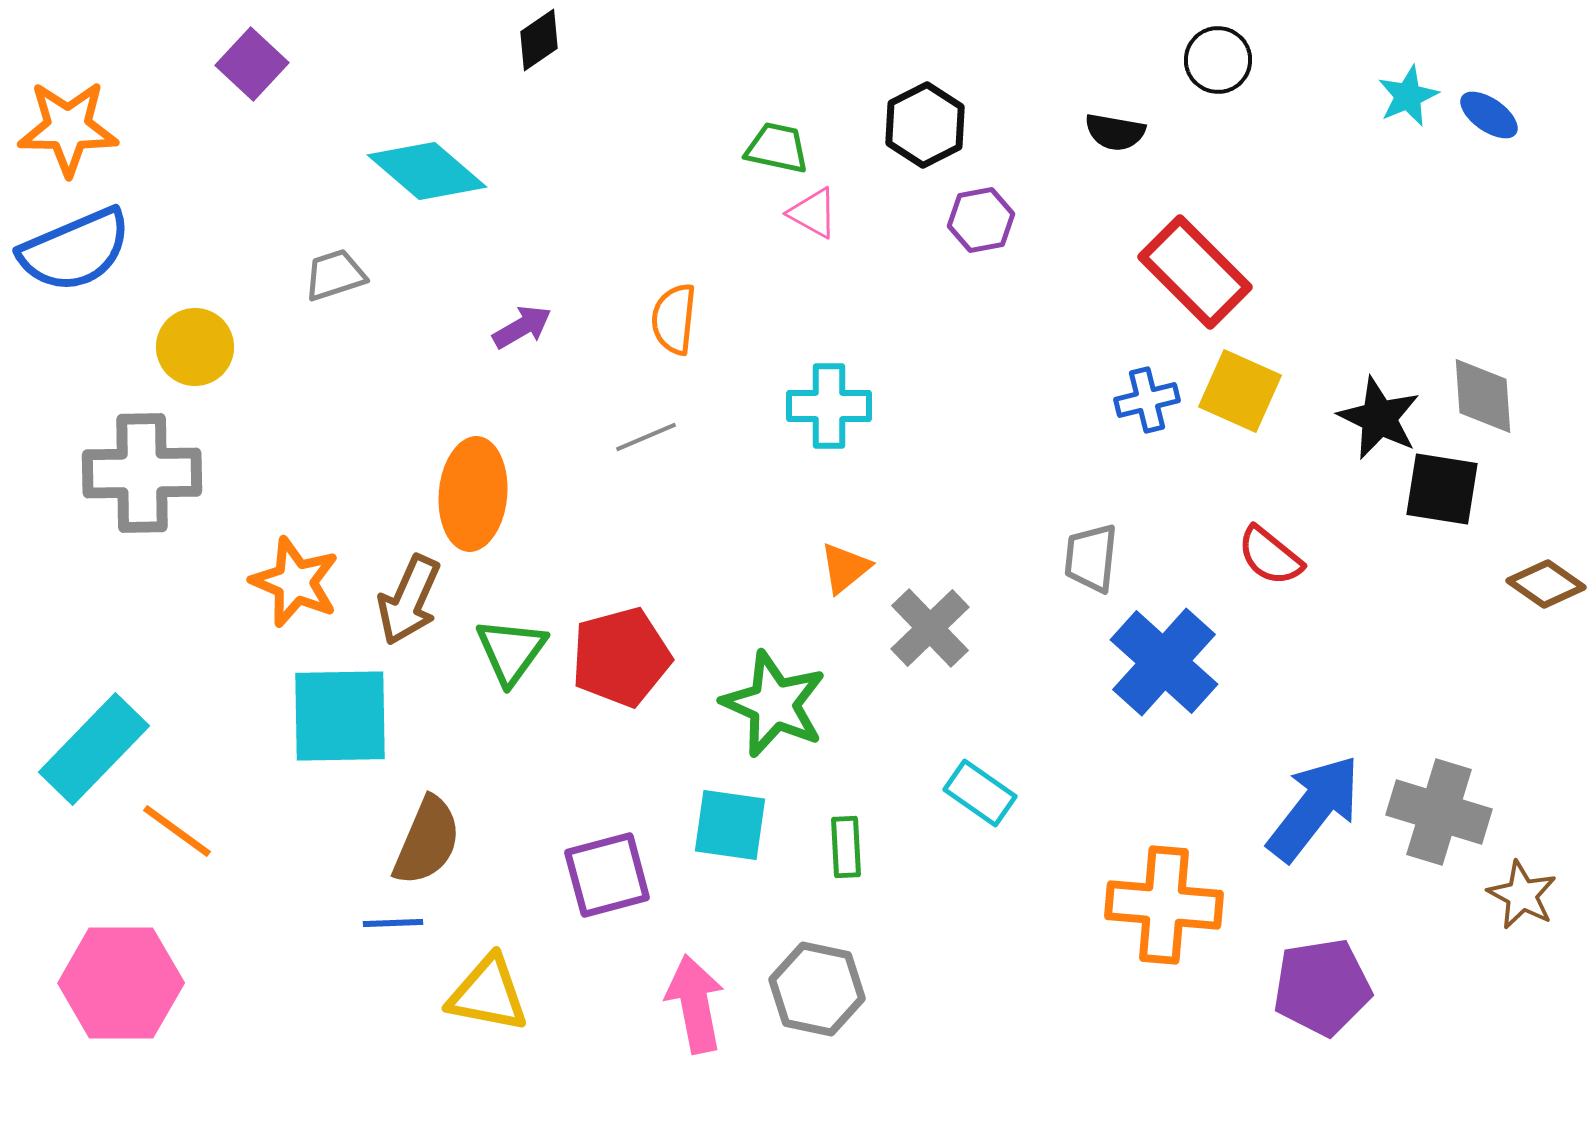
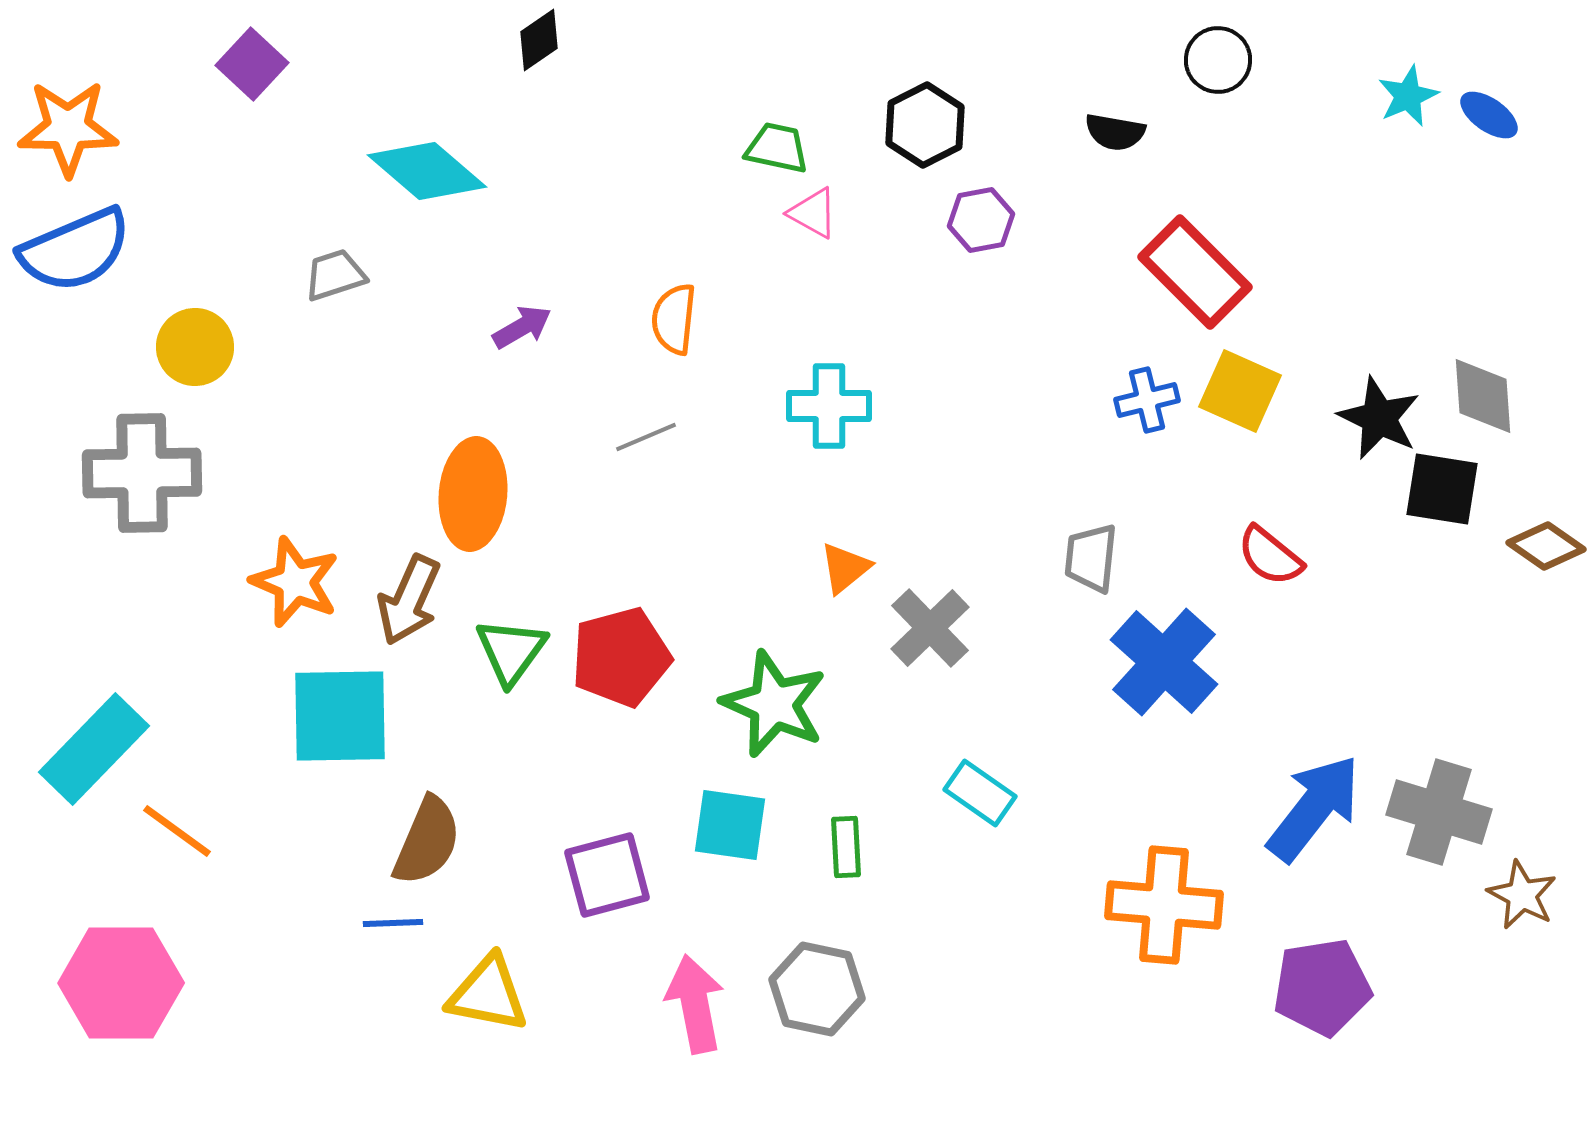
brown diamond at (1546, 584): moved 38 px up
